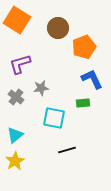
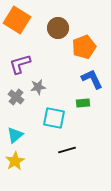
gray star: moved 3 px left, 1 px up
